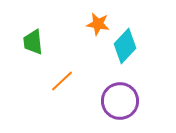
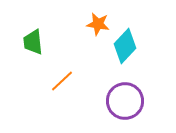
purple circle: moved 5 px right
